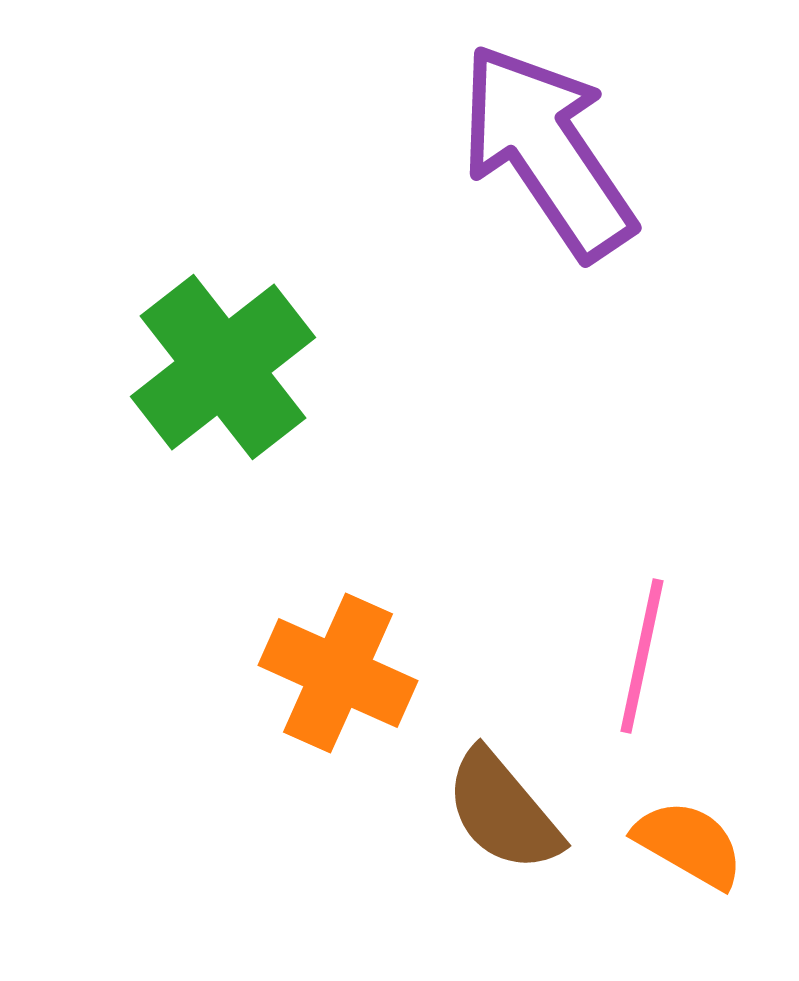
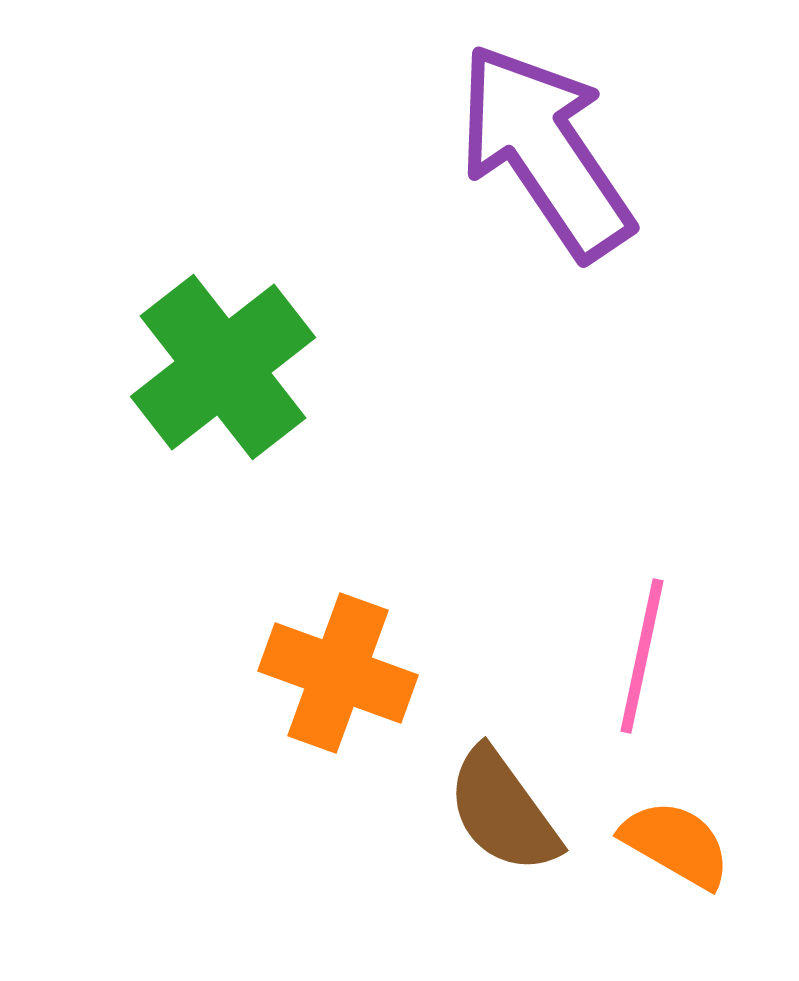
purple arrow: moved 2 px left
orange cross: rotated 4 degrees counterclockwise
brown semicircle: rotated 4 degrees clockwise
orange semicircle: moved 13 px left
